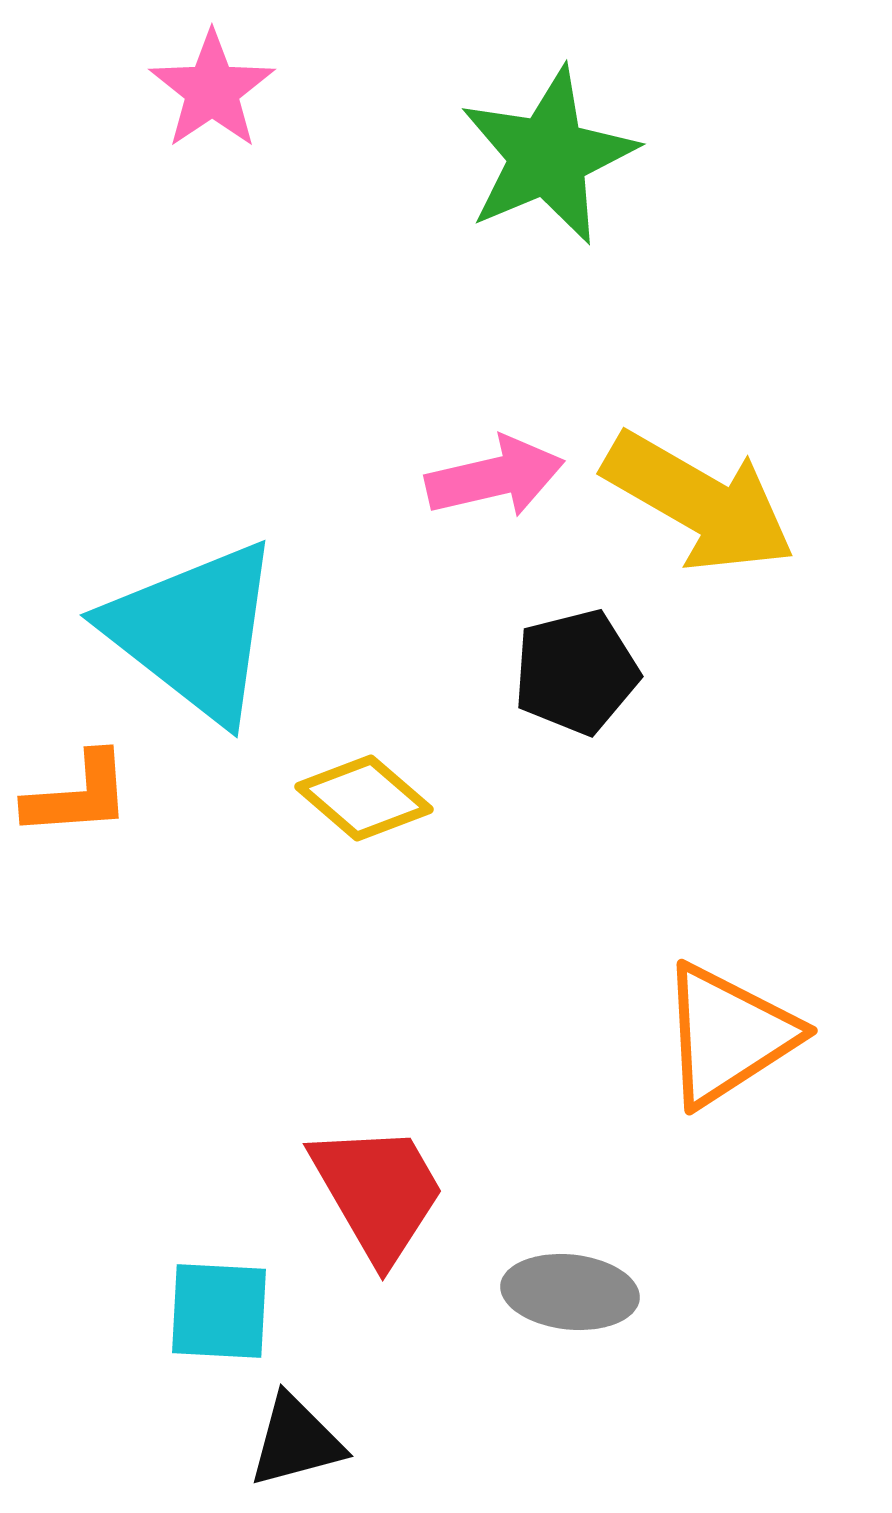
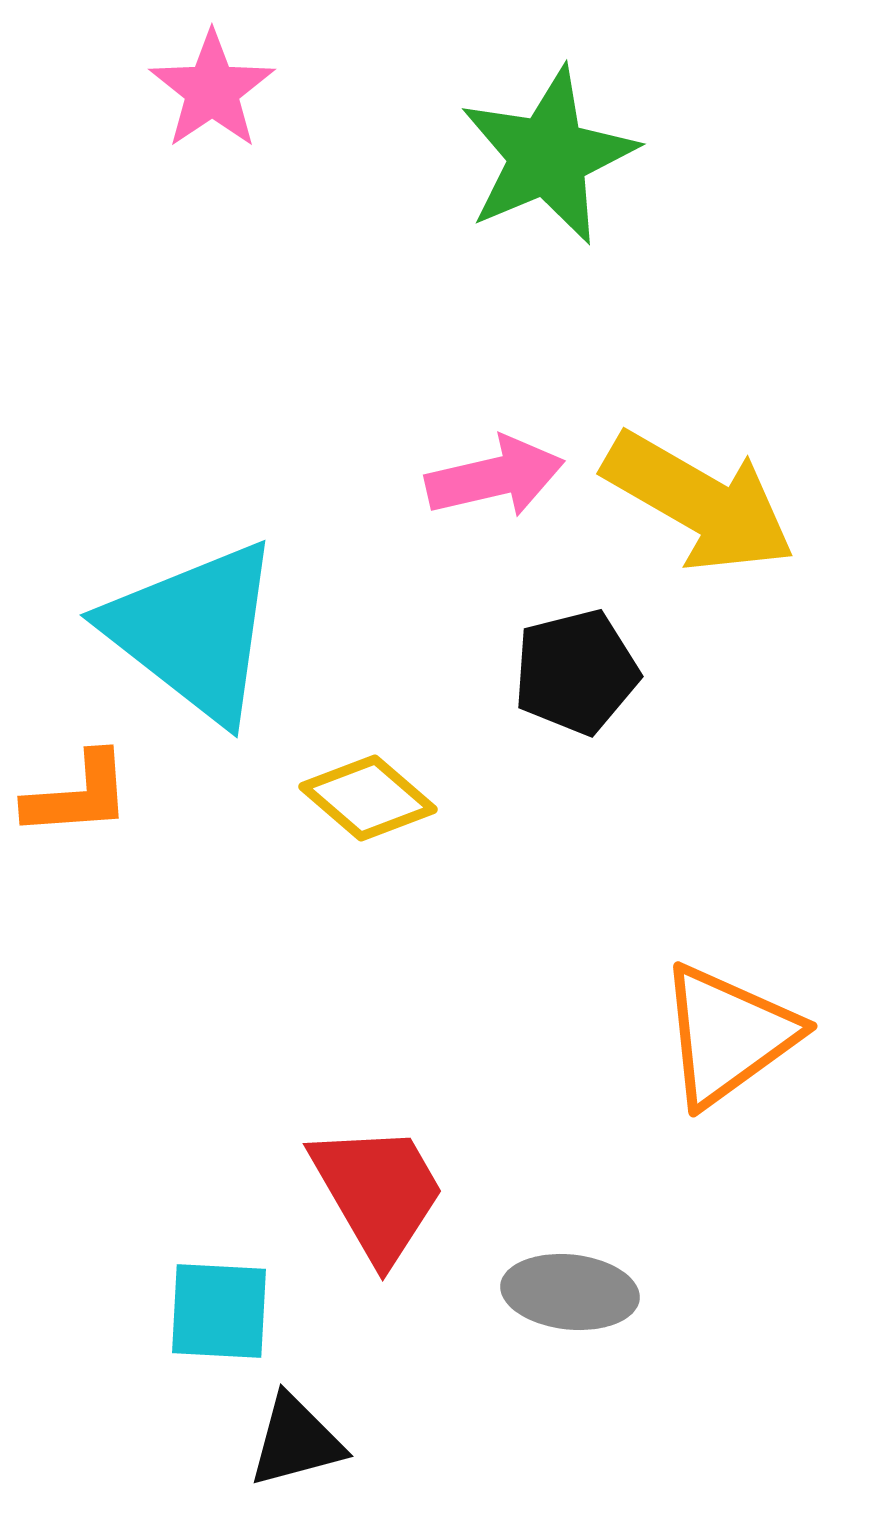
yellow diamond: moved 4 px right
orange triangle: rotated 3 degrees counterclockwise
